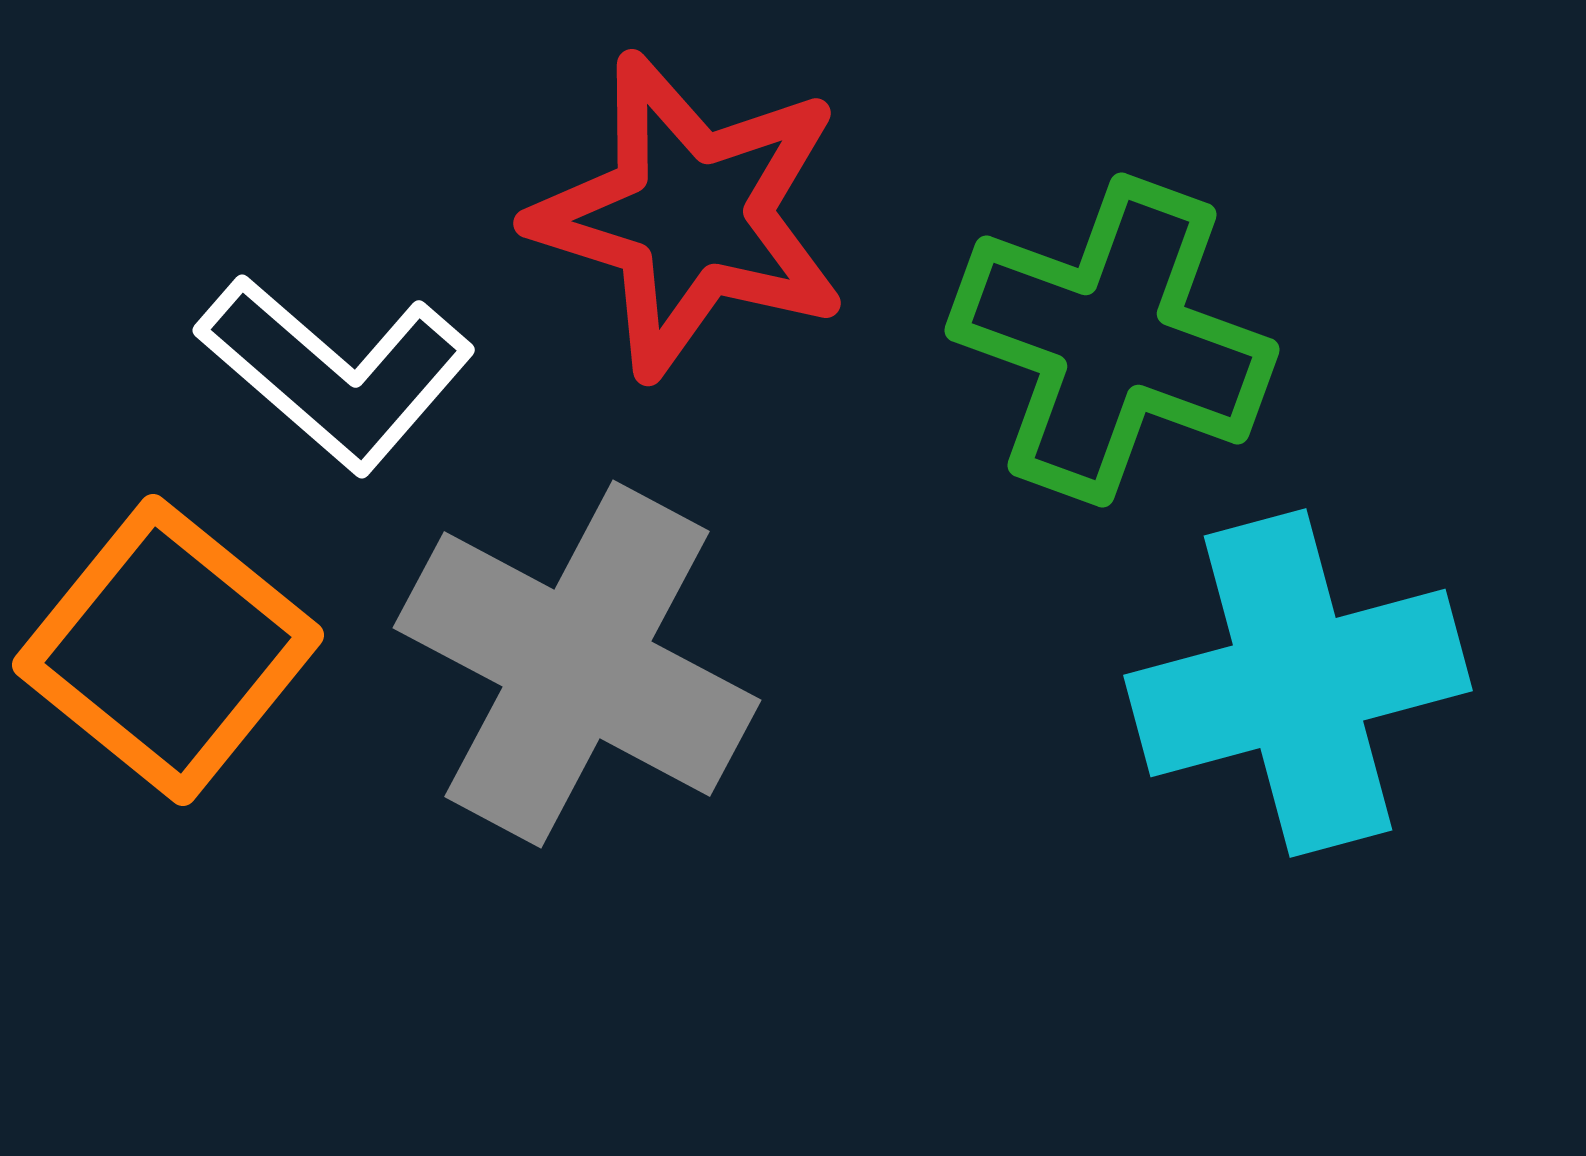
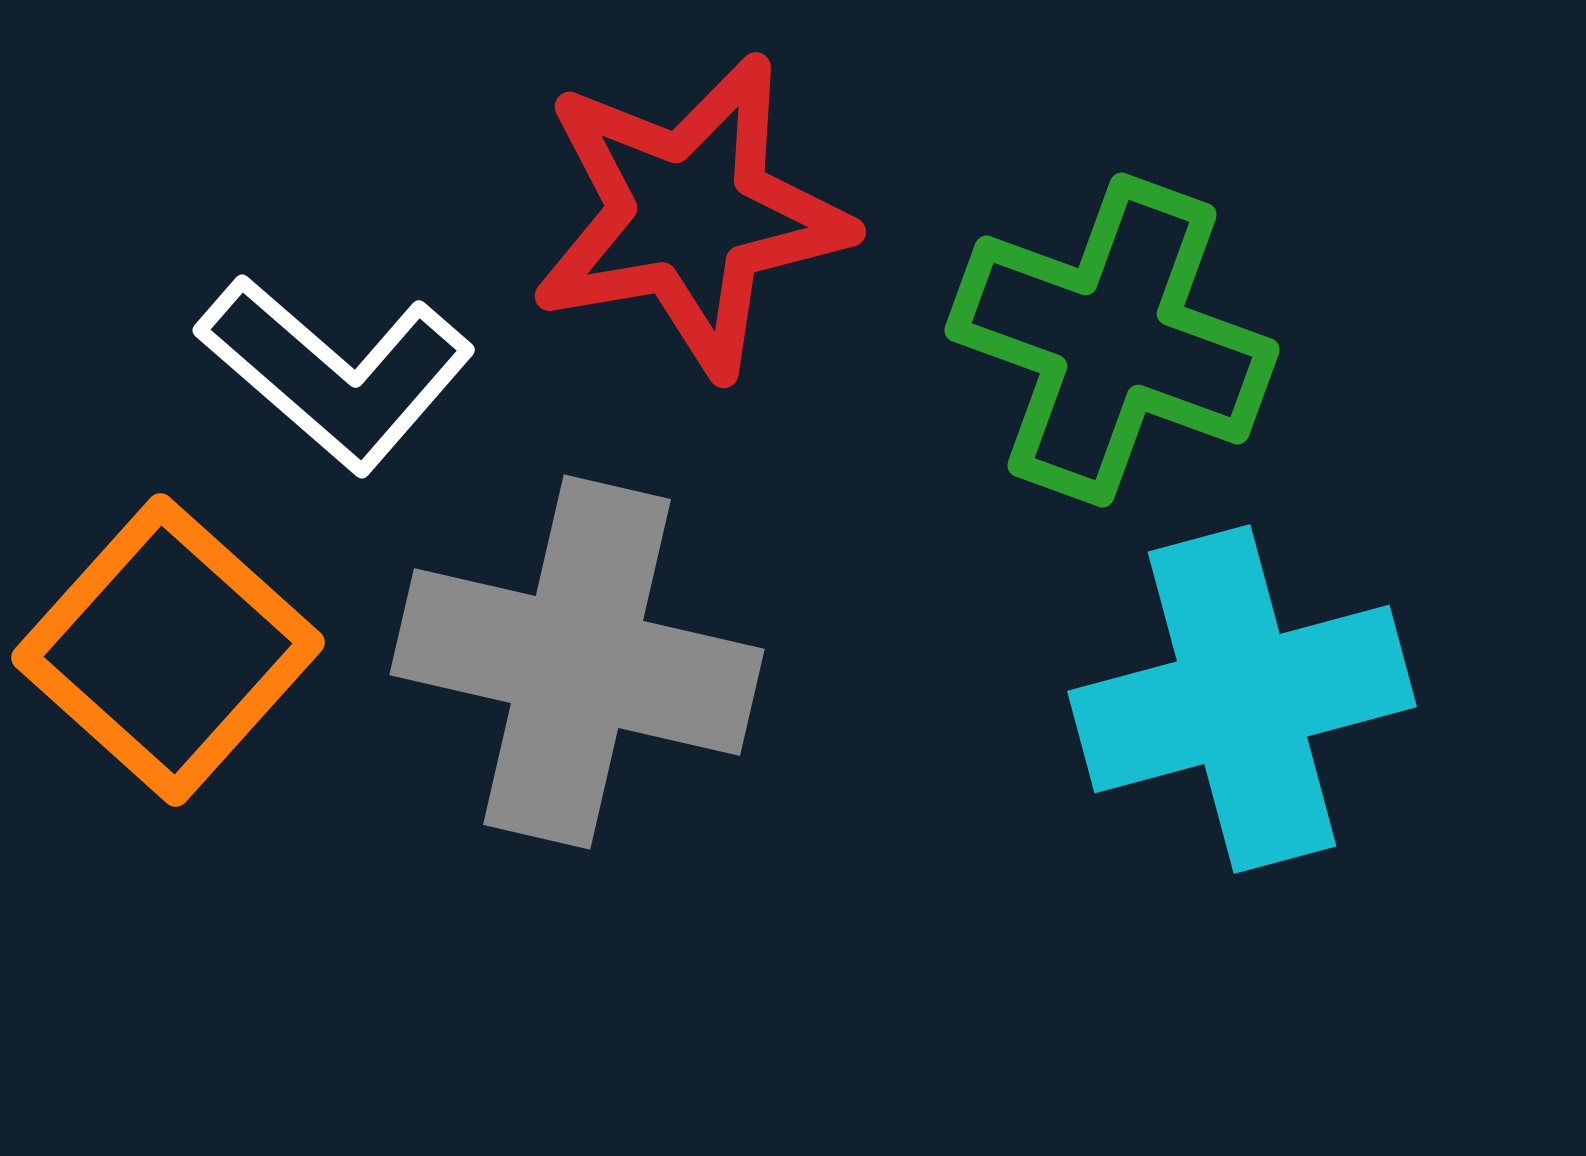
red star: rotated 27 degrees counterclockwise
orange square: rotated 3 degrees clockwise
gray cross: moved 2 px up; rotated 15 degrees counterclockwise
cyan cross: moved 56 px left, 16 px down
